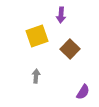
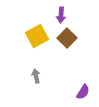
yellow square: rotated 10 degrees counterclockwise
brown square: moved 3 px left, 11 px up
gray arrow: rotated 16 degrees counterclockwise
